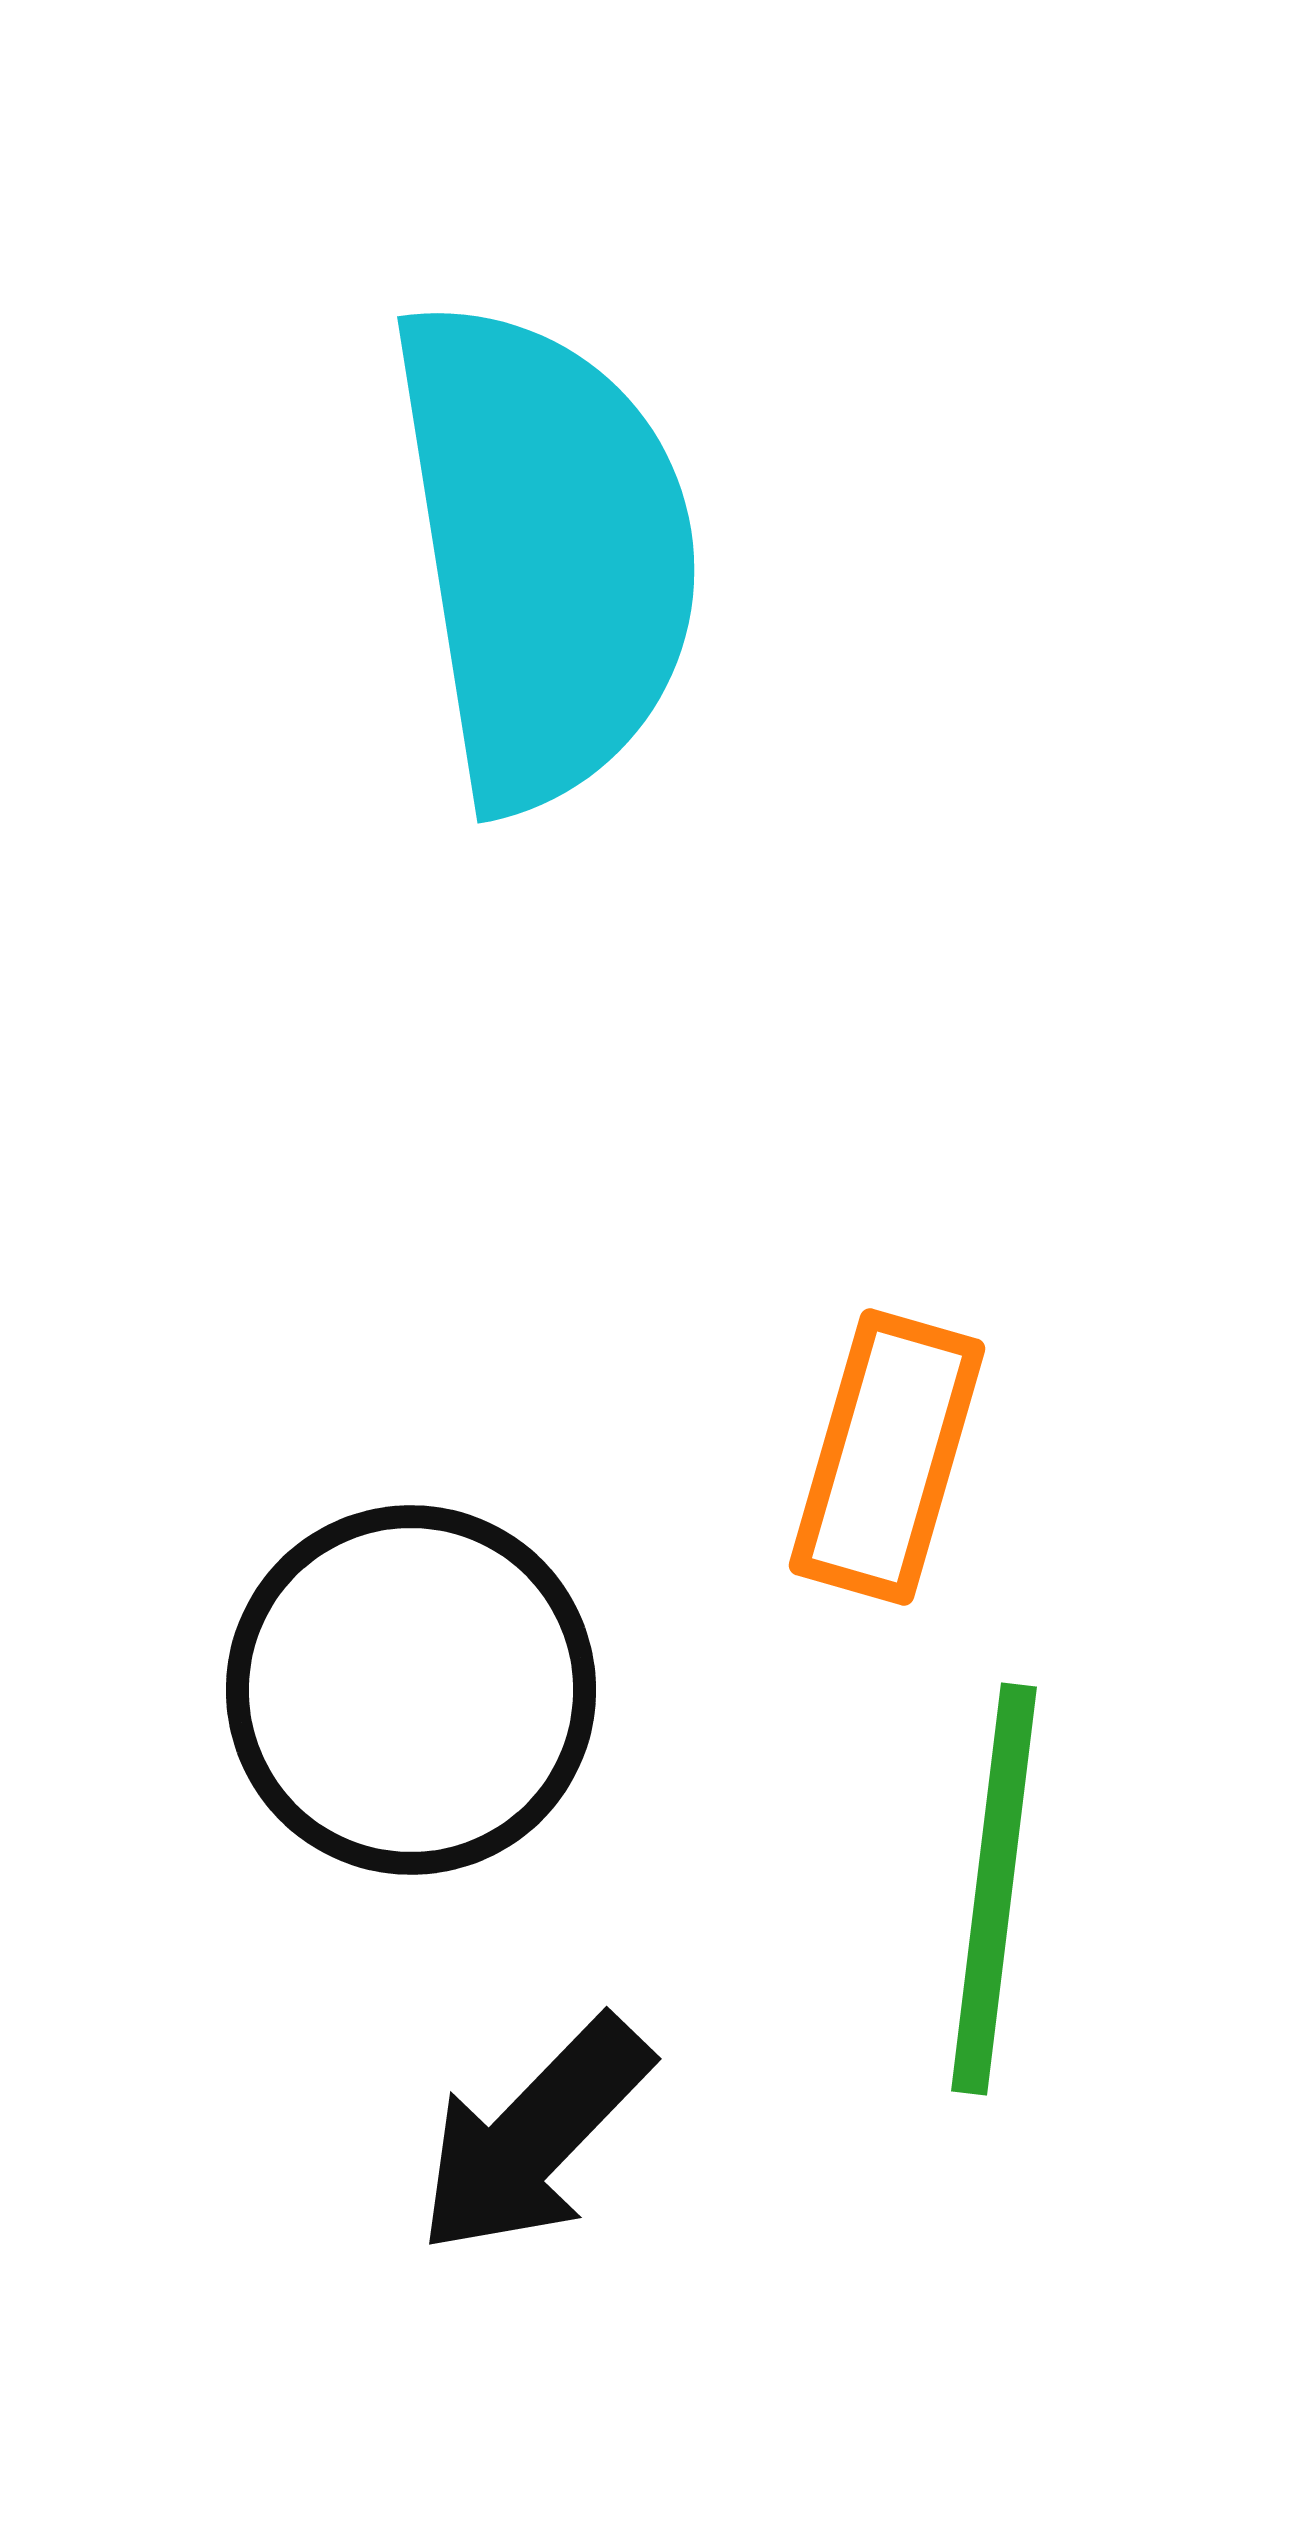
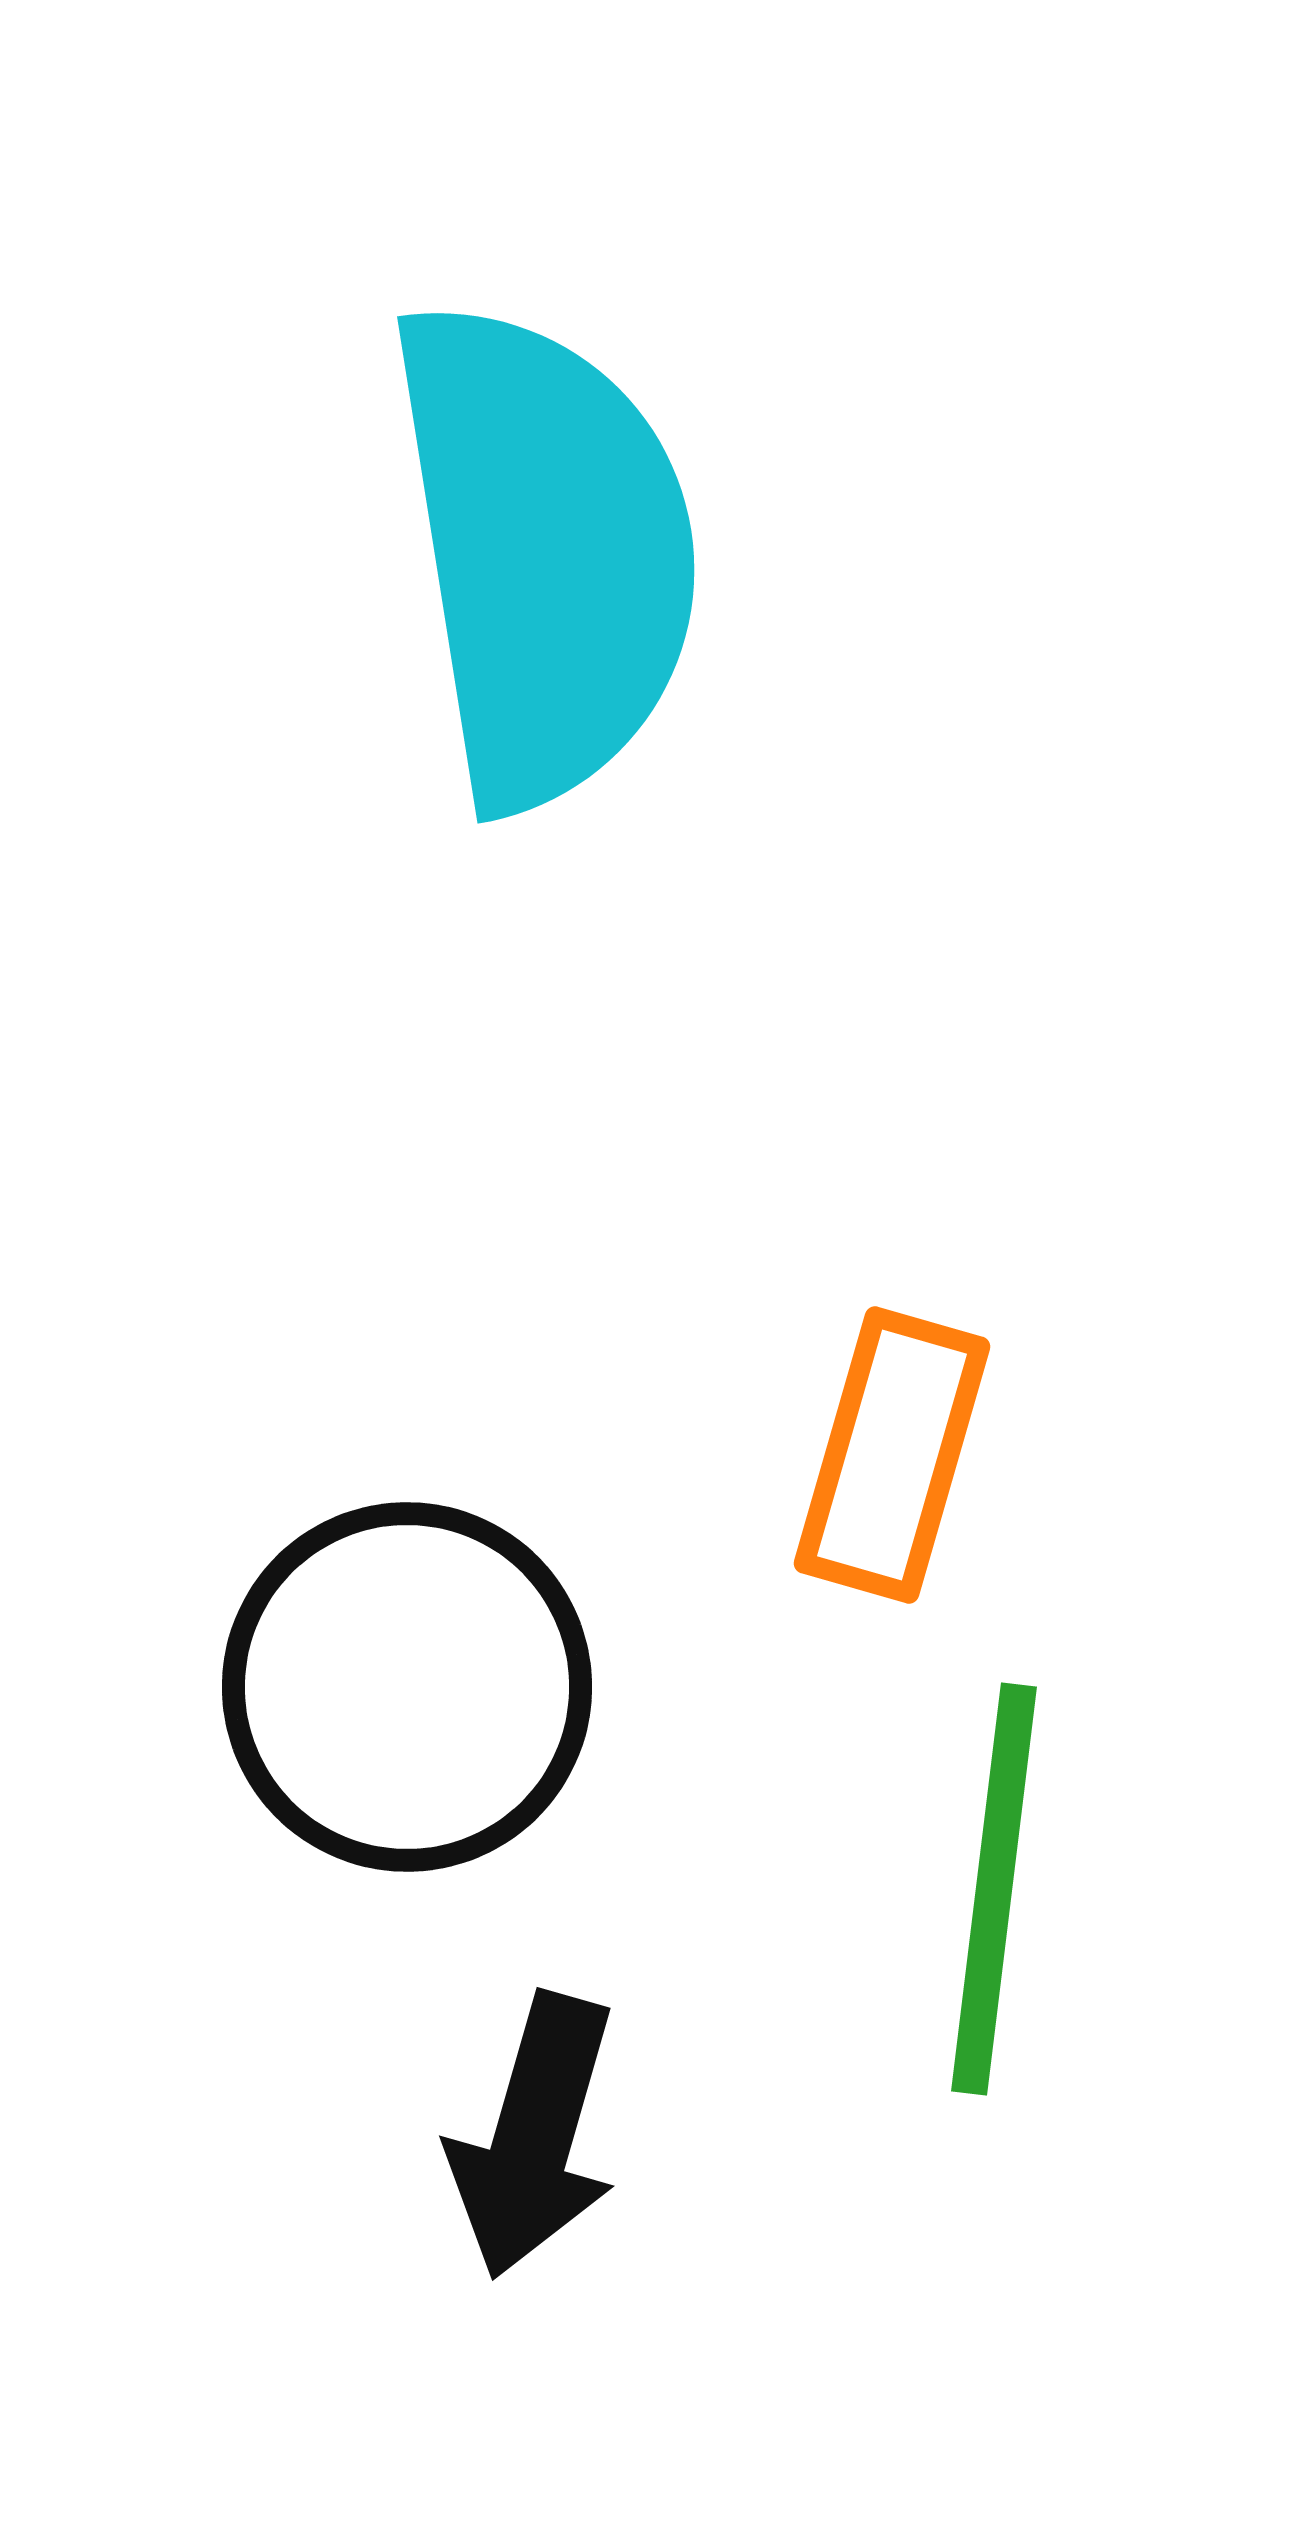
orange rectangle: moved 5 px right, 2 px up
black circle: moved 4 px left, 3 px up
black arrow: rotated 28 degrees counterclockwise
